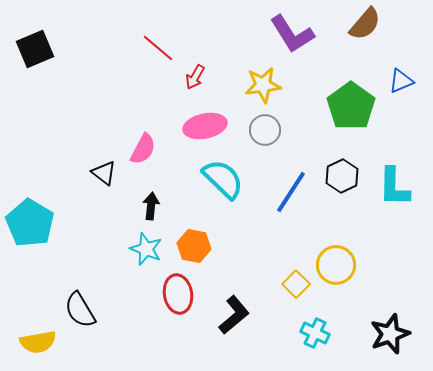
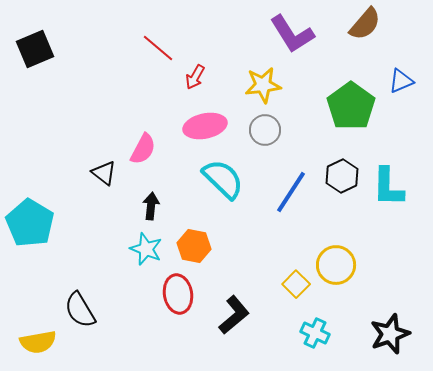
cyan L-shape: moved 6 px left
